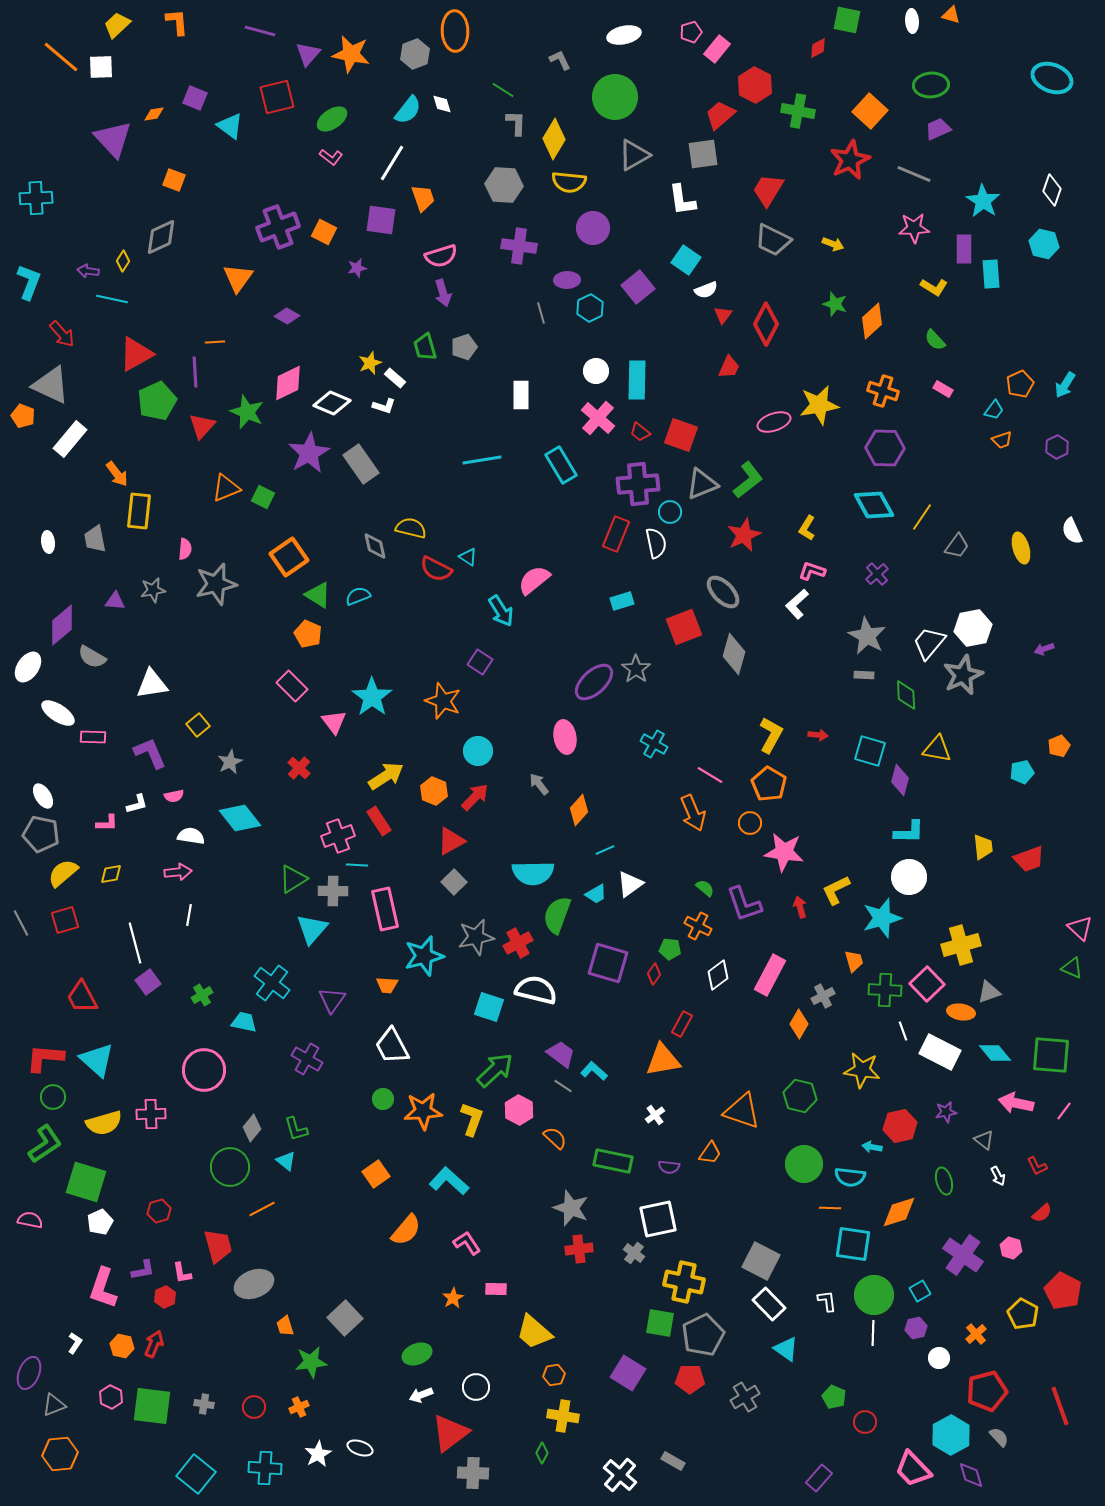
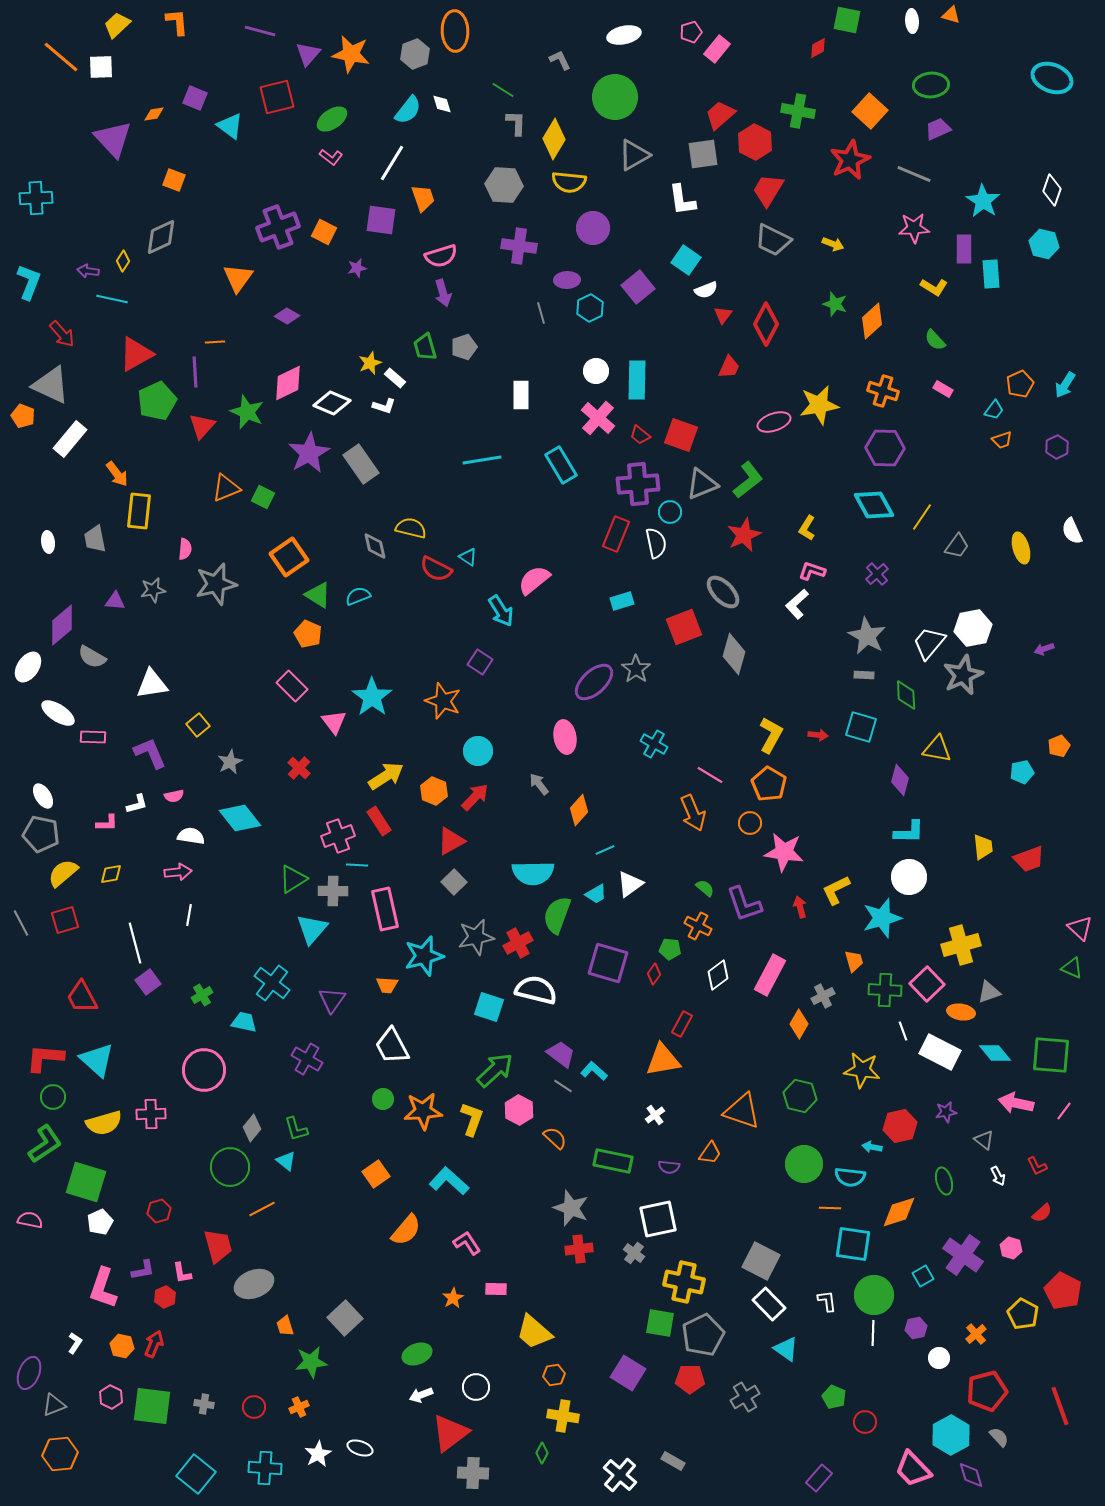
red hexagon at (755, 85): moved 57 px down
red trapezoid at (640, 432): moved 3 px down
cyan square at (870, 751): moved 9 px left, 24 px up
cyan square at (920, 1291): moved 3 px right, 15 px up
